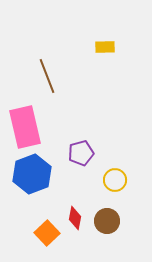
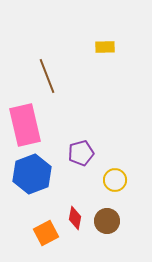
pink rectangle: moved 2 px up
orange square: moved 1 px left; rotated 15 degrees clockwise
